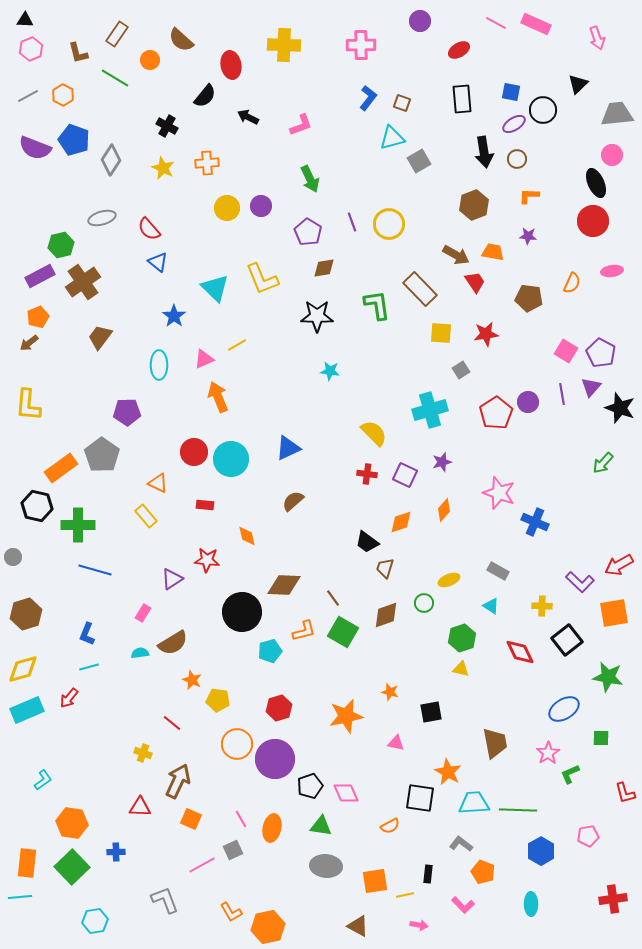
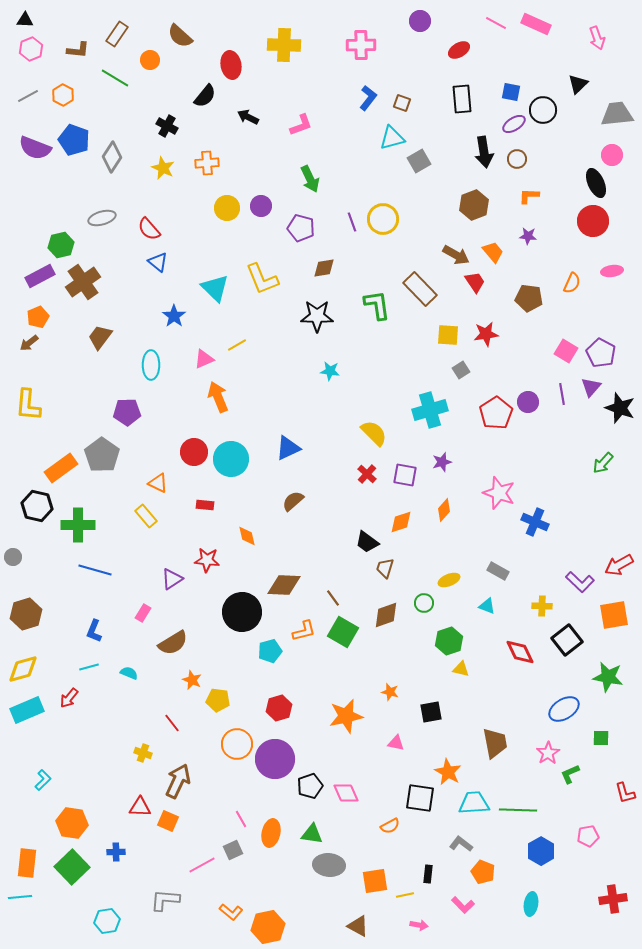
brown semicircle at (181, 40): moved 1 px left, 4 px up
brown L-shape at (78, 53): moved 3 px up; rotated 70 degrees counterclockwise
gray diamond at (111, 160): moved 1 px right, 3 px up
yellow circle at (389, 224): moved 6 px left, 5 px up
purple pentagon at (308, 232): moved 7 px left, 4 px up; rotated 16 degrees counterclockwise
orange trapezoid at (493, 252): rotated 40 degrees clockwise
yellow square at (441, 333): moved 7 px right, 2 px down
cyan ellipse at (159, 365): moved 8 px left
red cross at (367, 474): rotated 36 degrees clockwise
purple square at (405, 475): rotated 15 degrees counterclockwise
cyan triangle at (491, 606): moved 4 px left; rotated 12 degrees counterclockwise
orange square at (614, 613): moved 2 px down
blue L-shape at (87, 634): moved 7 px right, 3 px up
green hexagon at (462, 638): moved 13 px left, 3 px down
cyan semicircle at (140, 653): moved 11 px left, 20 px down; rotated 30 degrees clockwise
red line at (172, 723): rotated 12 degrees clockwise
cyan L-shape at (43, 780): rotated 10 degrees counterclockwise
orange square at (191, 819): moved 23 px left, 2 px down
green triangle at (321, 826): moved 9 px left, 8 px down
orange ellipse at (272, 828): moved 1 px left, 5 px down
gray ellipse at (326, 866): moved 3 px right, 1 px up
gray L-shape at (165, 900): rotated 64 degrees counterclockwise
cyan ellipse at (531, 904): rotated 10 degrees clockwise
orange L-shape at (231, 912): rotated 20 degrees counterclockwise
cyan hexagon at (95, 921): moved 12 px right
